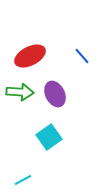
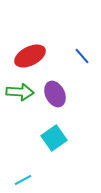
cyan square: moved 5 px right, 1 px down
